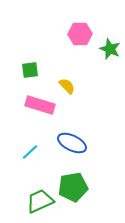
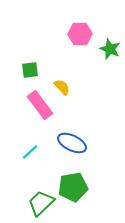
yellow semicircle: moved 5 px left, 1 px down
pink rectangle: rotated 36 degrees clockwise
green trapezoid: moved 1 px right, 2 px down; rotated 20 degrees counterclockwise
